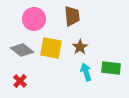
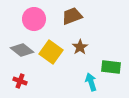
brown trapezoid: rotated 105 degrees counterclockwise
yellow square: moved 4 px down; rotated 25 degrees clockwise
green rectangle: moved 1 px up
cyan arrow: moved 5 px right, 10 px down
red cross: rotated 24 degrees counterclockwise
